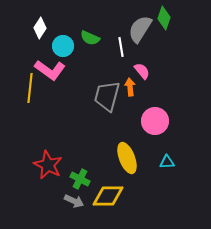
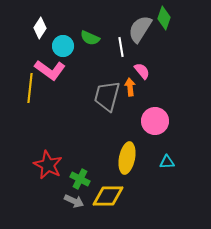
yellow ellipse: rotated 32 degrees clockwise
